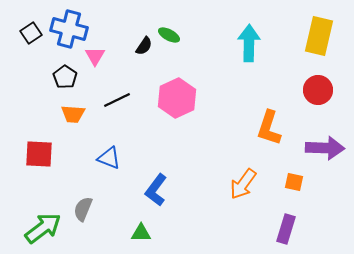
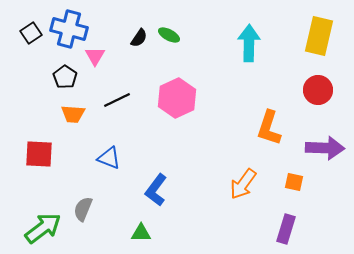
black semicircle: moved 5 px left, 8 px up
